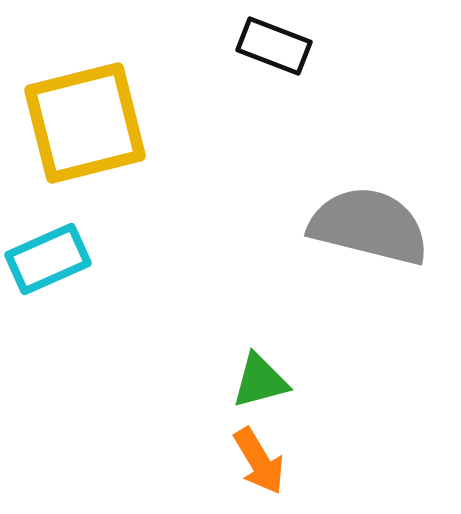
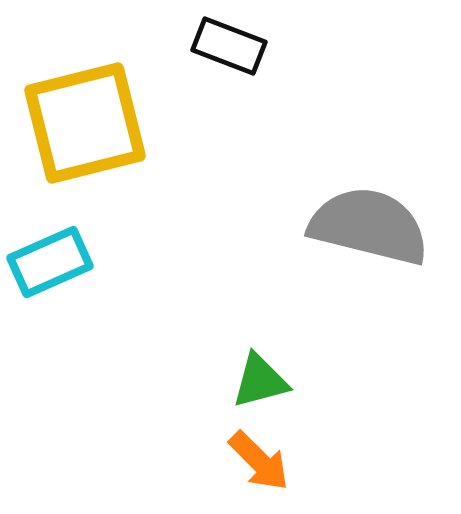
black rectangle: moved 45 px left
cyan rectangle: moved 2 px right, 3 px down
orange arrow: rotated 14 degrees counterclockwise
